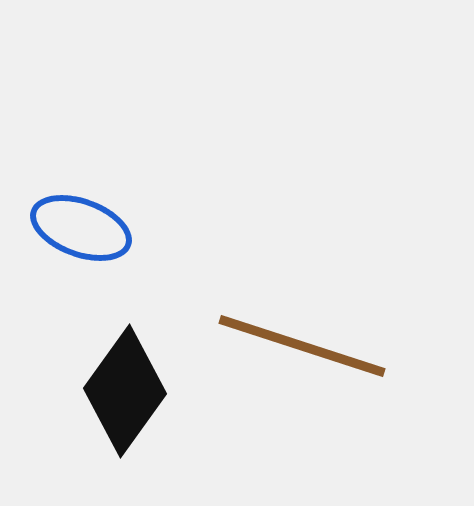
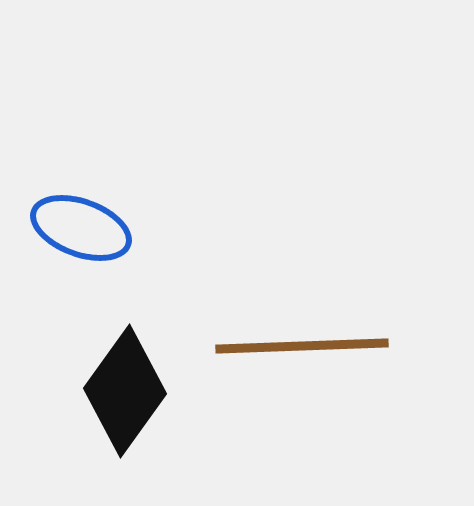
brown line: rotated 20 degrees counterclockwise
